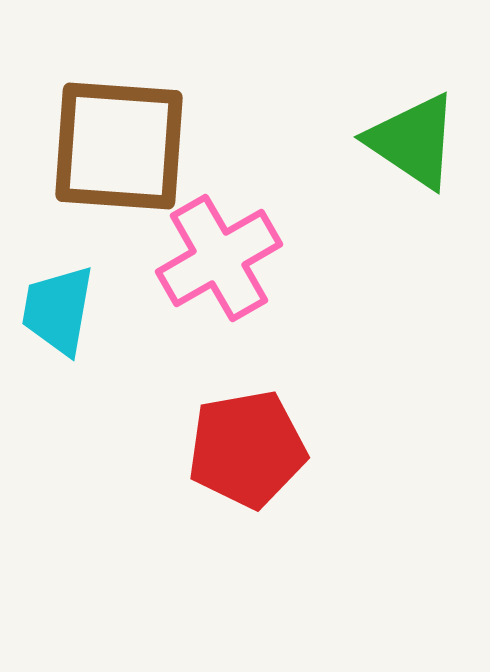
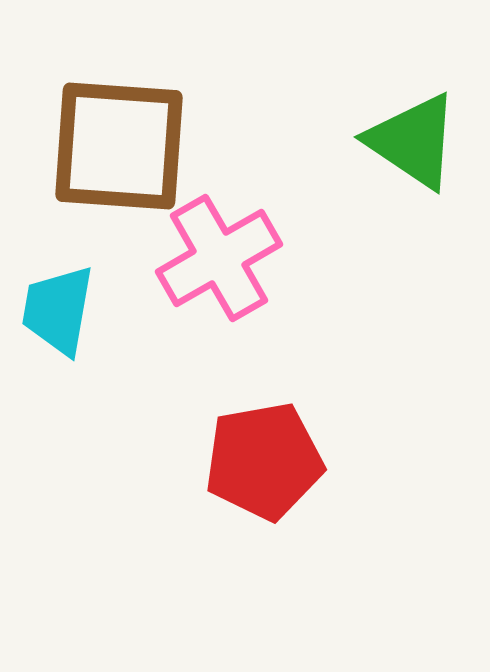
red pentagon: moved 17 px right, 12 px down
